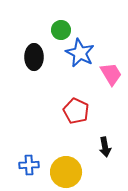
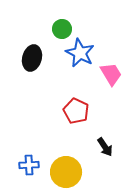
green circle: moved 1 px right, 1 px up
black ellipse: moved 2 px left, 1 px down; rotated 15 degrees clockwise
black arrow: rotated 24 degrees counterclockwise
